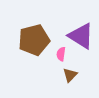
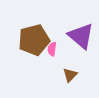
purple triangle: rotated 8 degrees clockwise
pink semicircle: moved 9 px left, 5 px up
